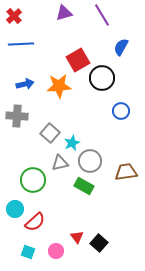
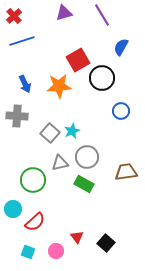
blue line: moved 1 px right, 3 px up; rotated 15 degrees counterclockwise
blue arrow: rotated 78 degrees clockwise
cyan star: moved 12 px up
gray circle: moved 3 px left, 4 px up
green rectangle: moved 2 px up
cyan circle: moved 2 px left
black square: moved 7 px right
